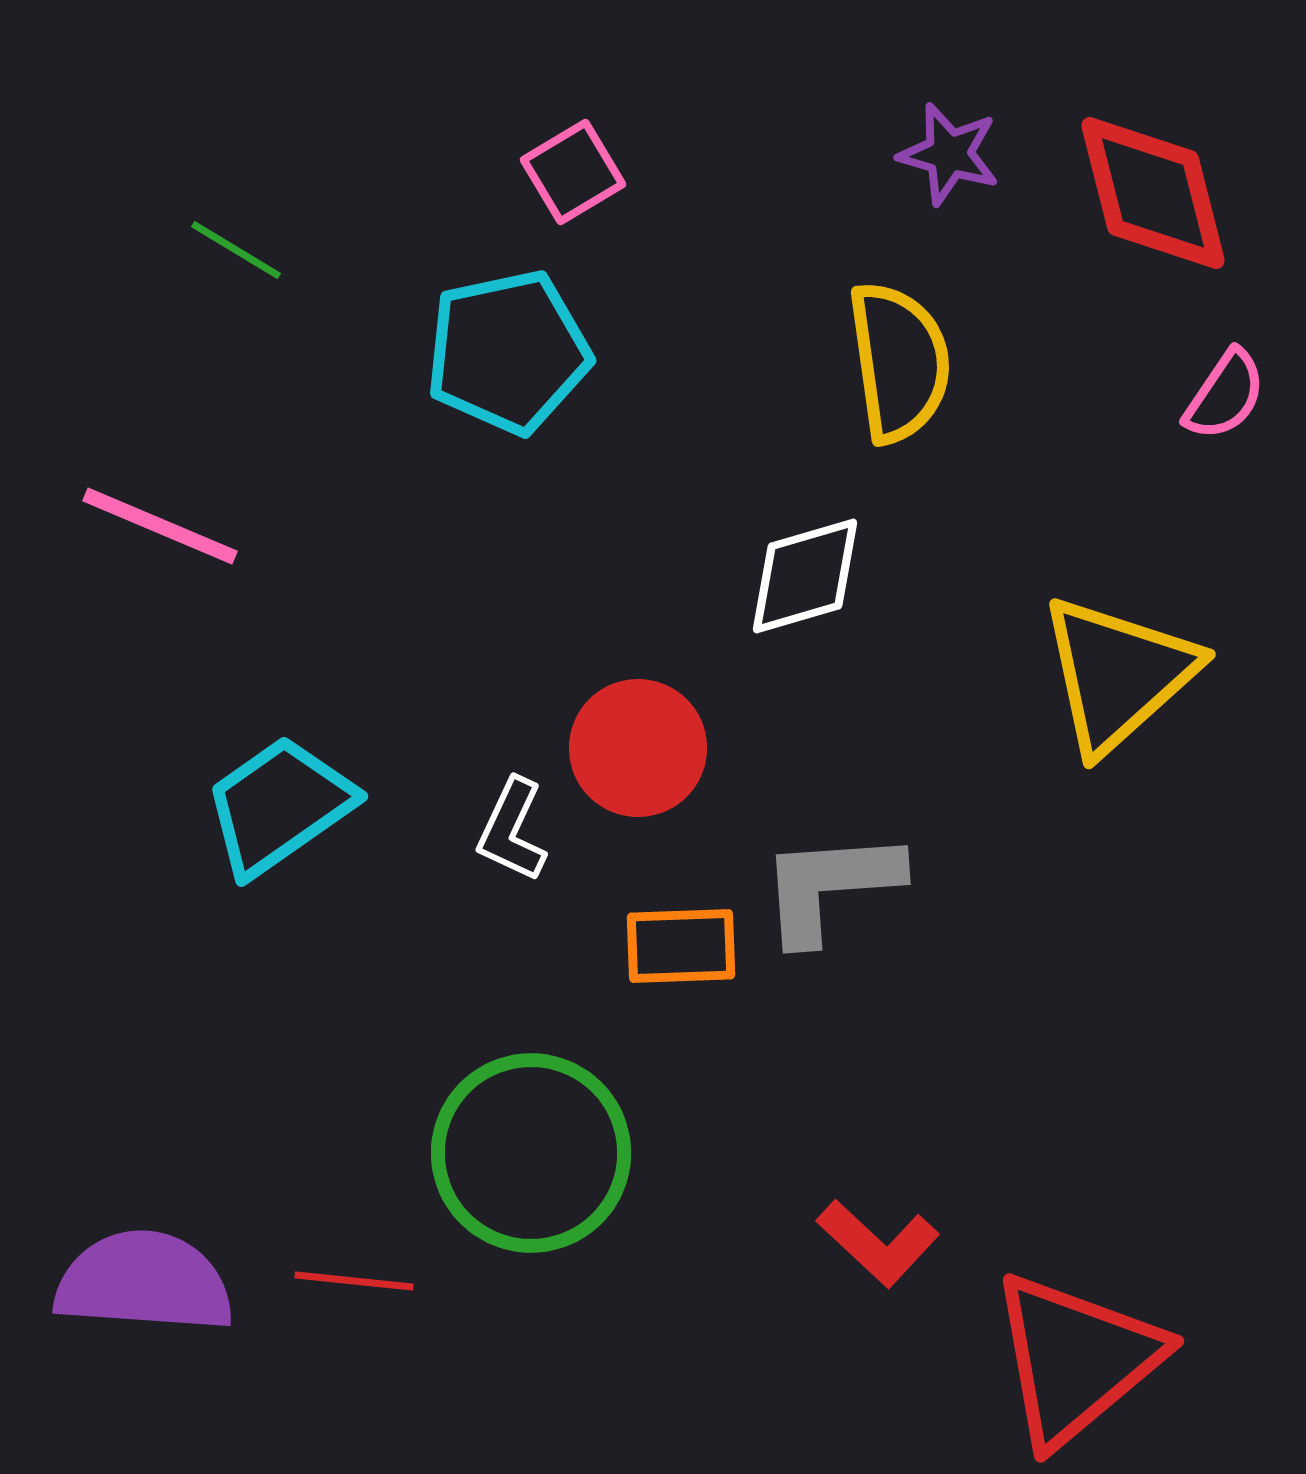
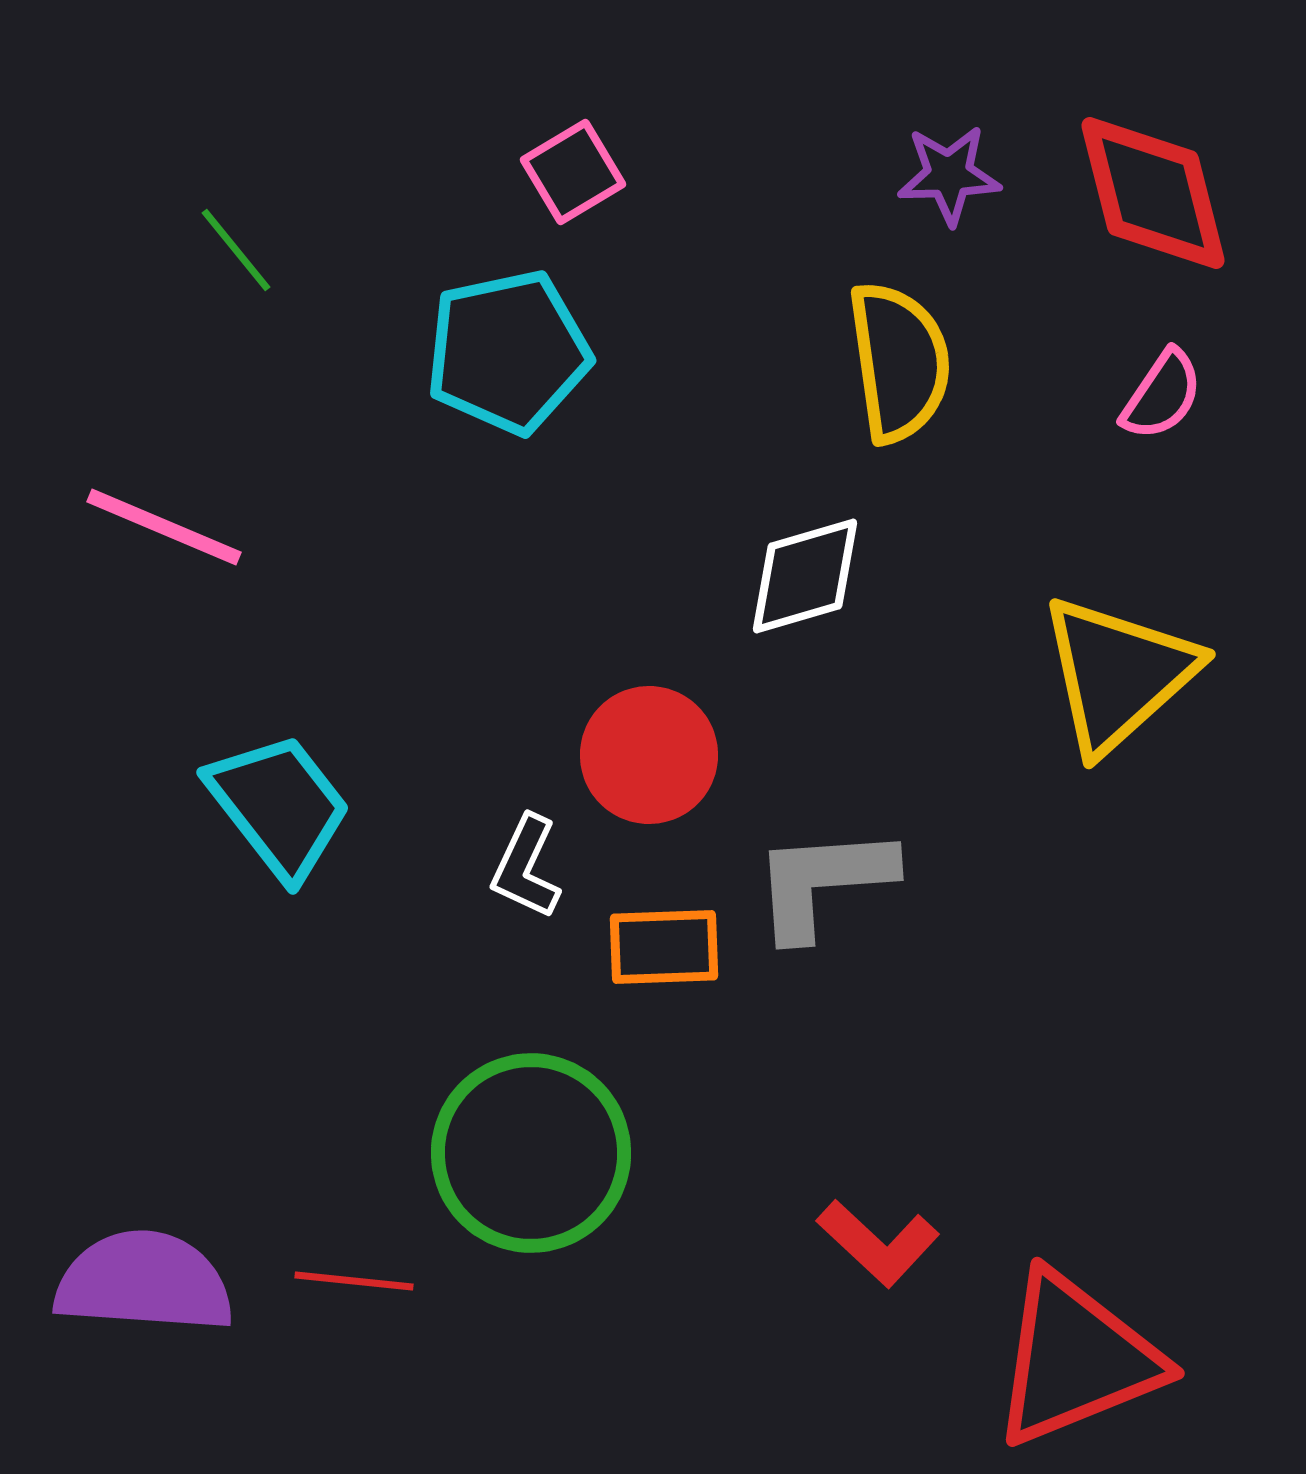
purple star: moved 21 px down; rotated 18 degrees counterclockwise
green line: rotated 20 degrees clockwise
pink semicircle: moved 63 px left
pink line: moved 4 px right, 1 px down
red circle: moved 11 px right, 7 px down
cyan trapezoid: rotated 87 degrees clockwise
white L-shape: moved 14 px right, 37 px down
gray L-shape: moved 7 px left, 4 px up
orange rectangle: moved 17 px left, 1 px down
red triangle: rotated 18 degrees clockwise
